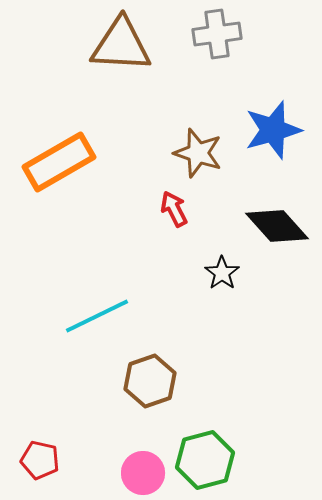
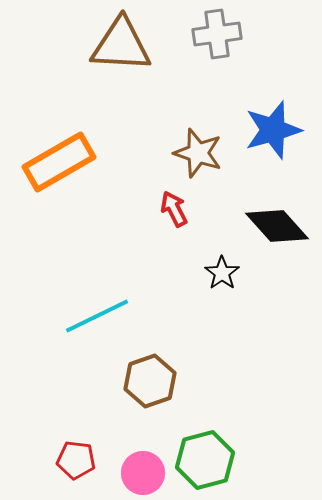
red pentagon: moved 36 px right; rotated 6 degrees counterclockwise
